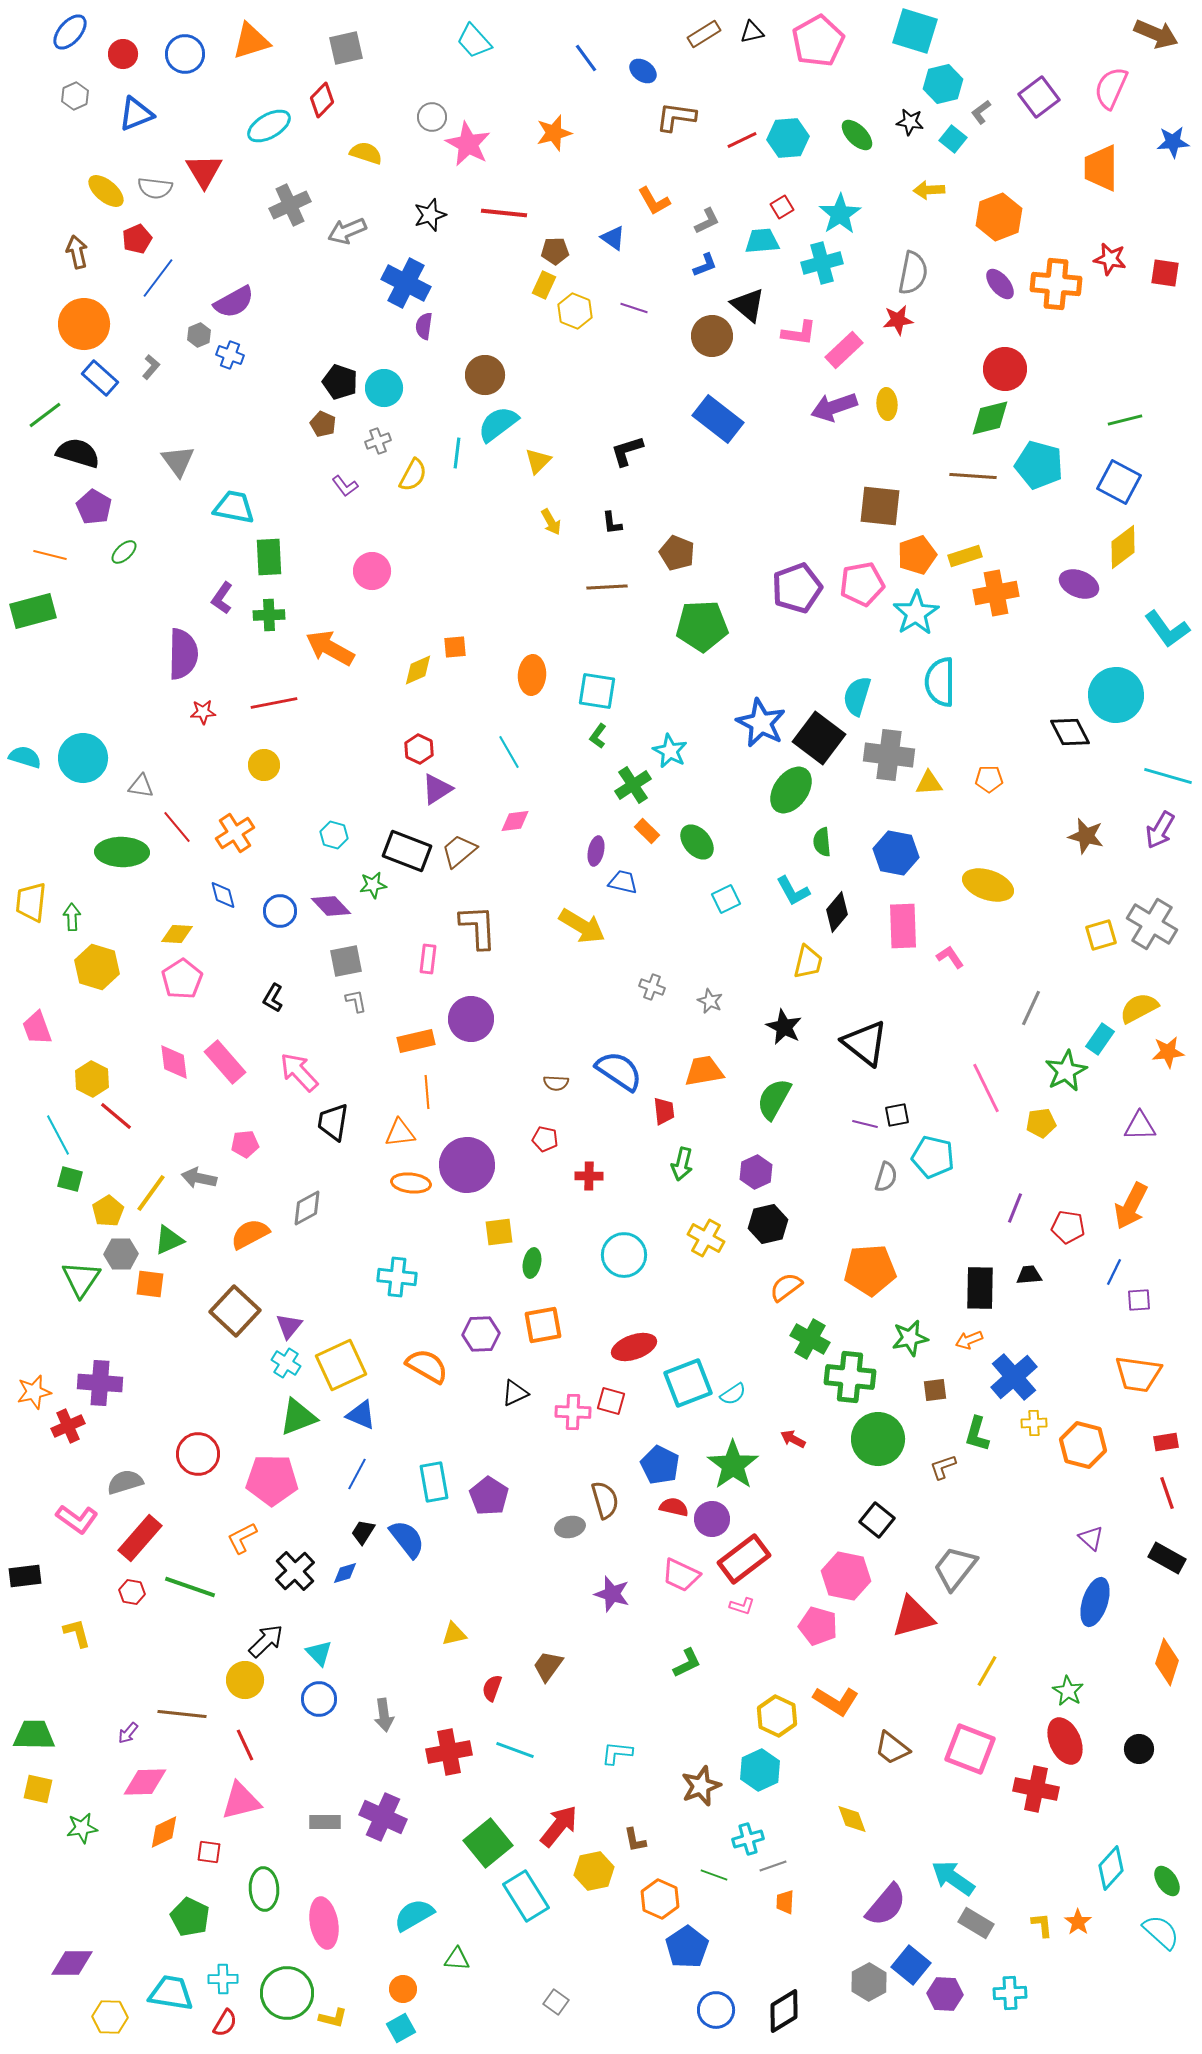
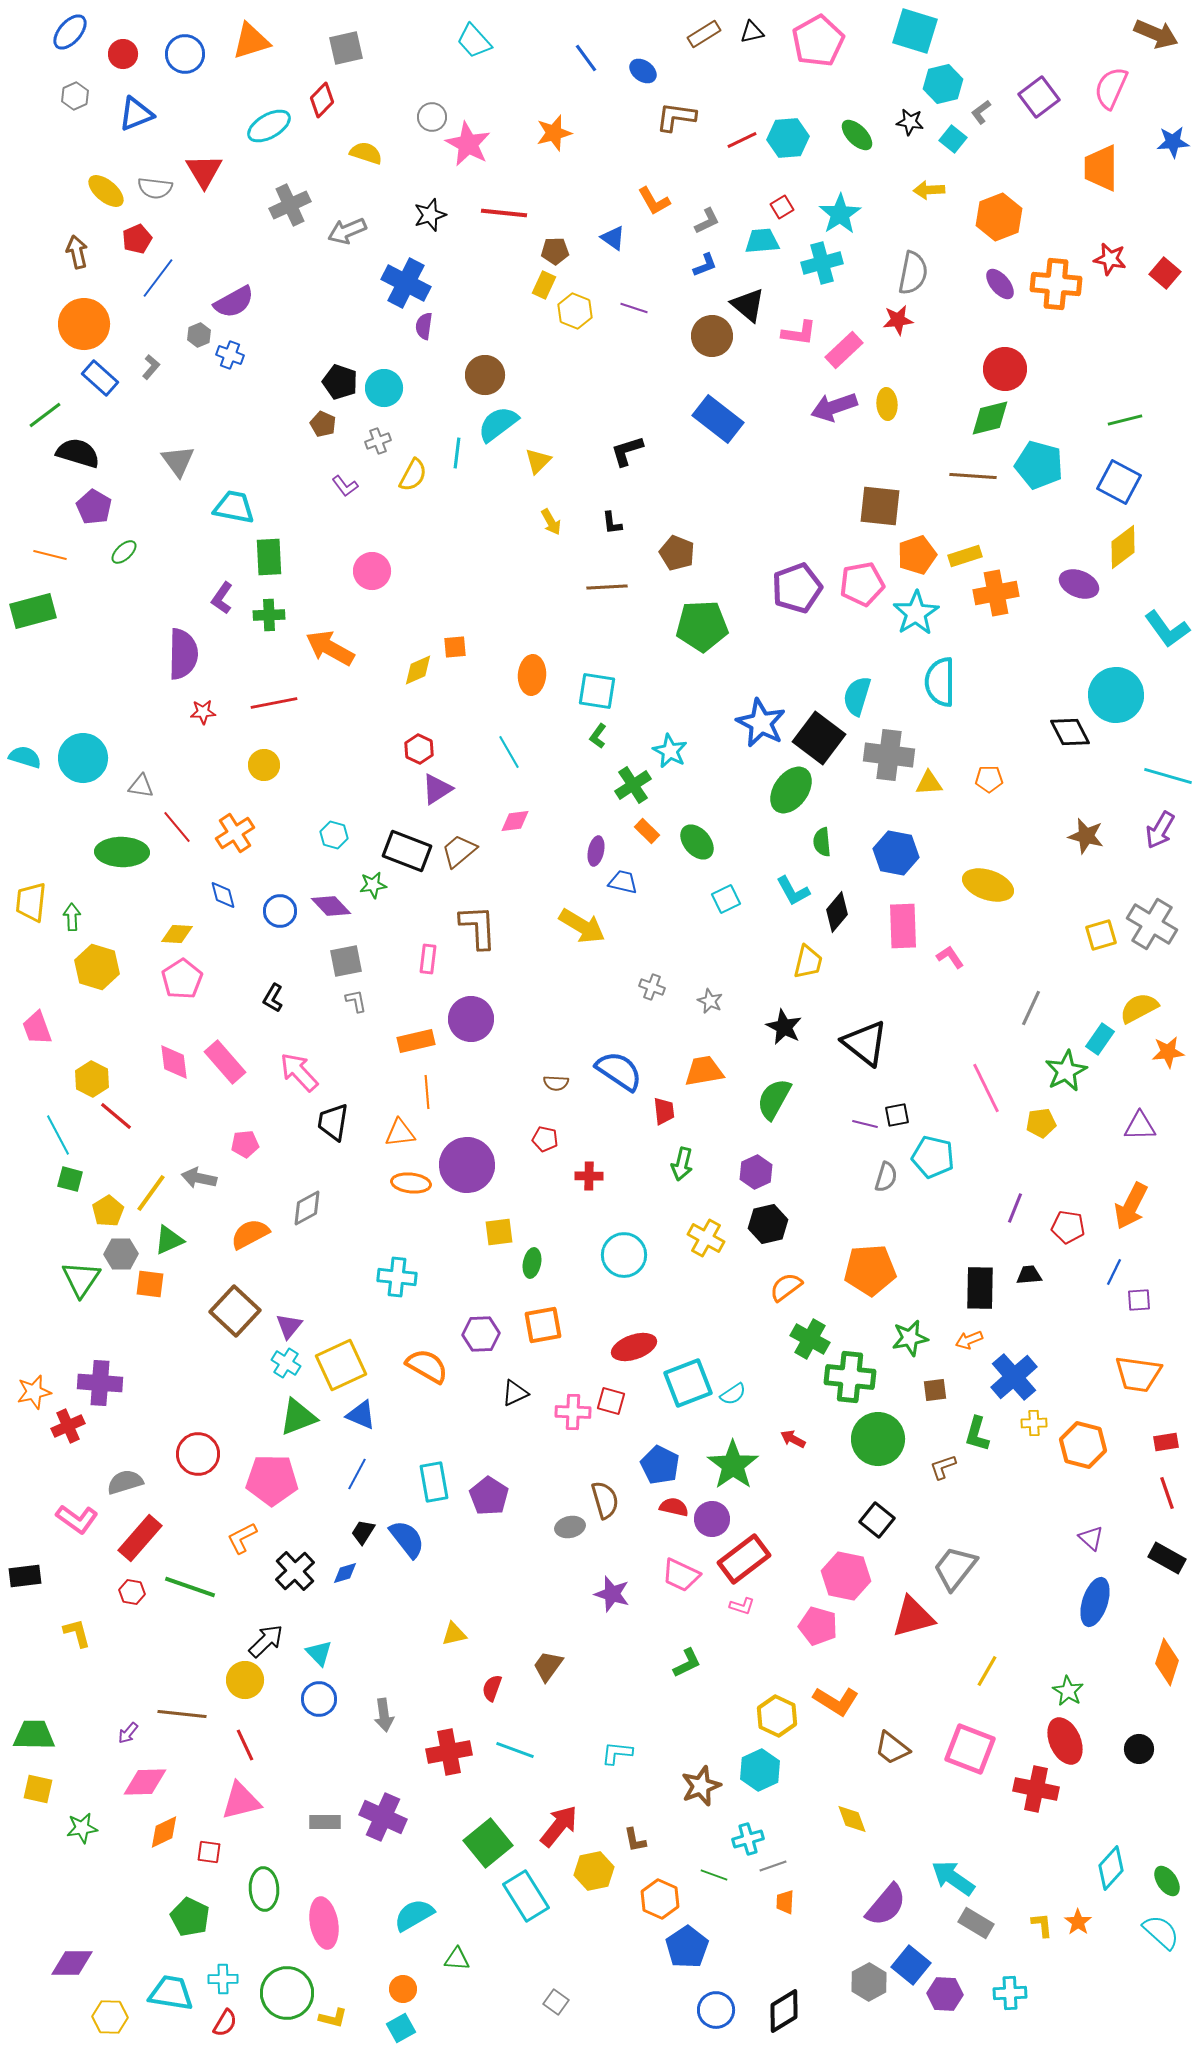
red square at (1165, 273): rotated 32 degrees clockwise
